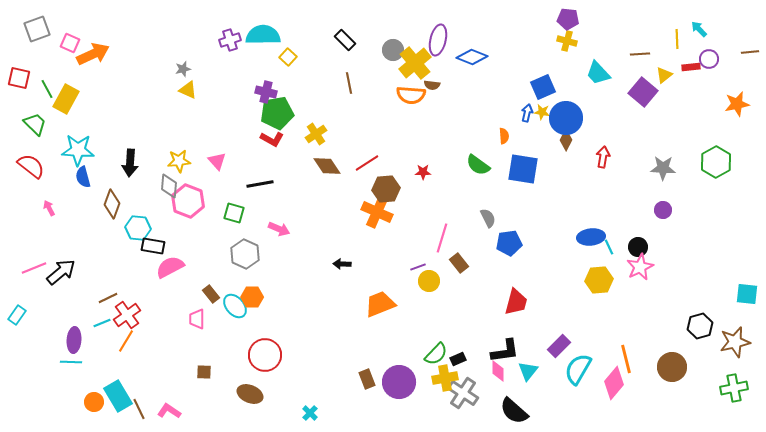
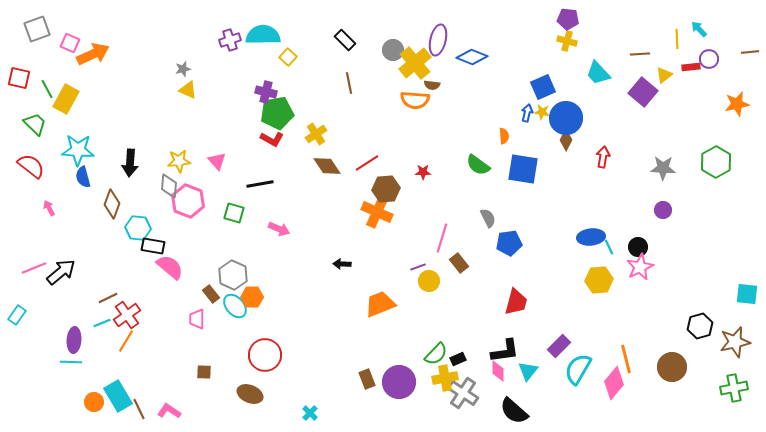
orange semicircle at (411, 95): moved 4 px right, 5 px down
gray hexagon at (245, 254): moved 12 px left, 21 px down
pink semicircle at (170, 267): rotated 68 degrees clockwise
